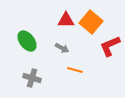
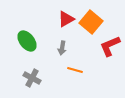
red triangle: moved 1 px up; rotated 30 degrees counterclockwise
gray arrow: rotated 72 degrees clockwise
gray cross: rotated 12 degrees clockwise
